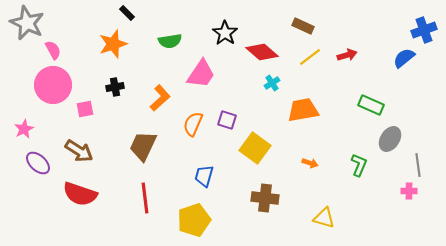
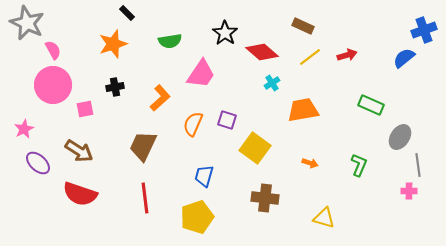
gray ellipse: moved 10 px right, 2 px up
yellow pentagon: moved 3 px right, 3 px up
